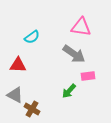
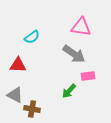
brown cross: rotated 21 degrees counterclockwise
